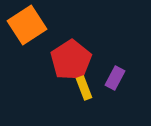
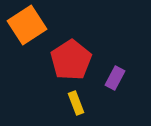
yellow rectangle: moved 8 px left, 15 px down
